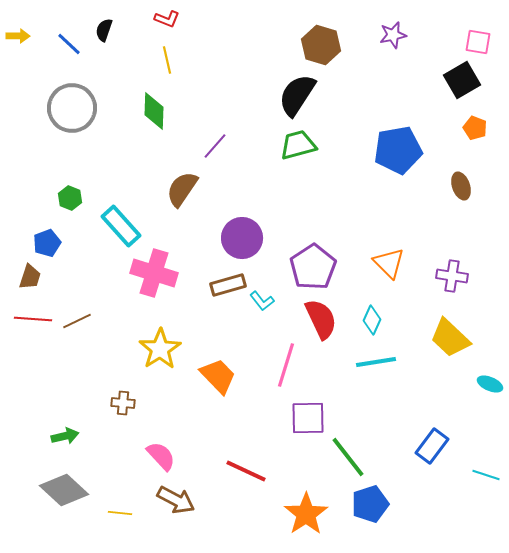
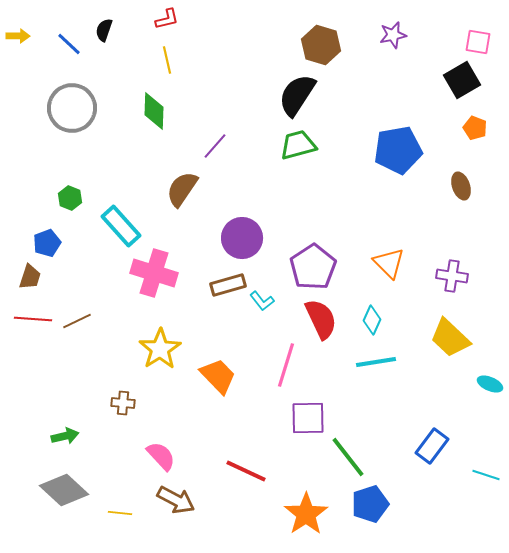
red L-shape at (167, 19): rotated 35 degrees counterclockwise
